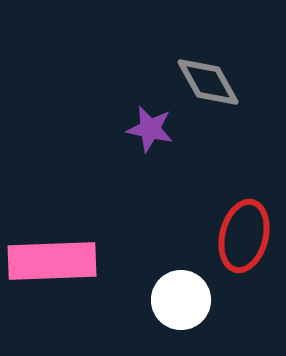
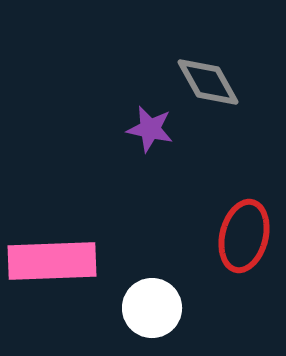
white circle: moved 29 px left, 8 px down
